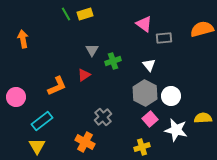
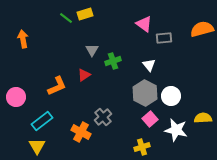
green line: moved 4 px down; rotated 24 degrees counterclockwise
orange cross: moved 4 px left, 10 px up
